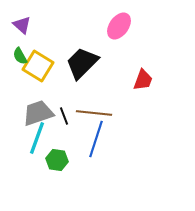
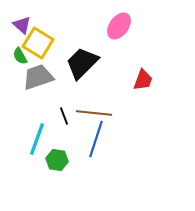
yellow square: moved 23 px up
gray trapezoid: moved 36 px up
cyan line: moved 1 px down
